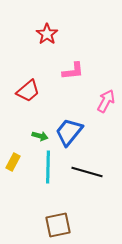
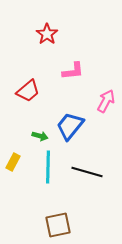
blue trapezoid: moved 1 px right, 6 px up
